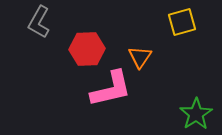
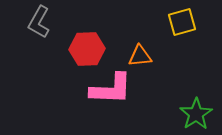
orange triangle: moved 1 px up; rotated 50 degrees clockwise
pink L-shape: rotated 15 degrees clockwise
